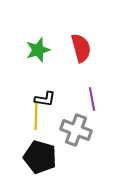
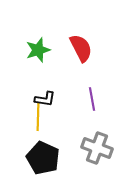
red semicircle: rotated 12 degrees counterclockwise
yellow line: moved 2 px right, 1 px down
gray cross: moved 21 px right, 18 px down
black pentagon: moved 3 px right, 1 px down; rotated 8 degrees clockwise
